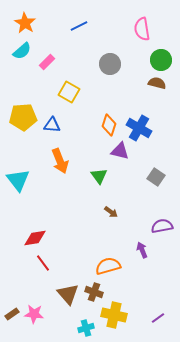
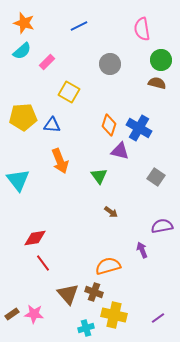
orange star: moved 1 px left; rotated 15 degrees counterclockwise
